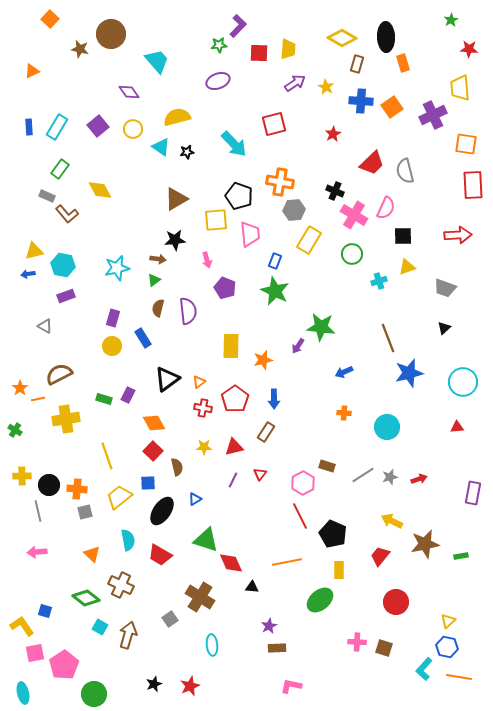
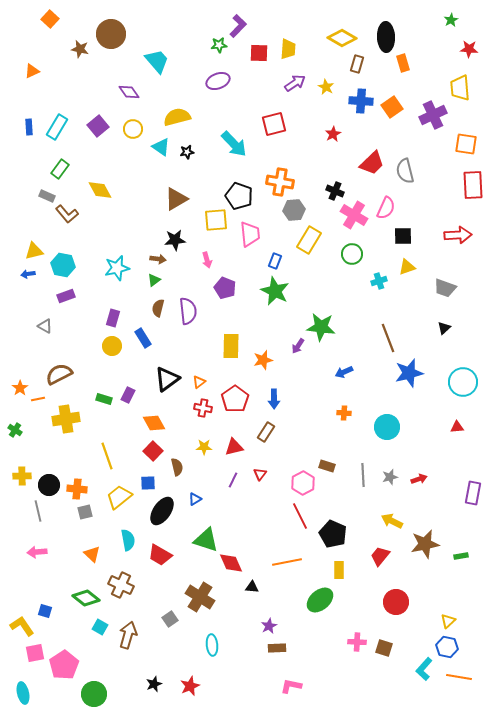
gray line at (363, 475): rotated 60 degrees counterclockwise
